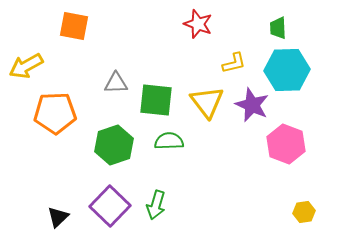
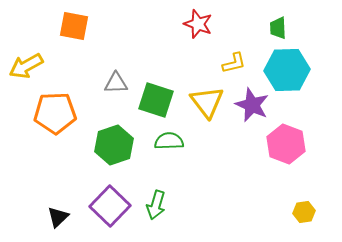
green square: rotated 12 degrees clockwise
